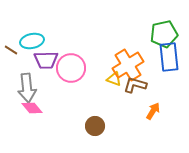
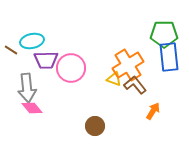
green pentagon: rotated 12 degrees clockwise
brown L-shape: rotated 35 degrees clockwise
